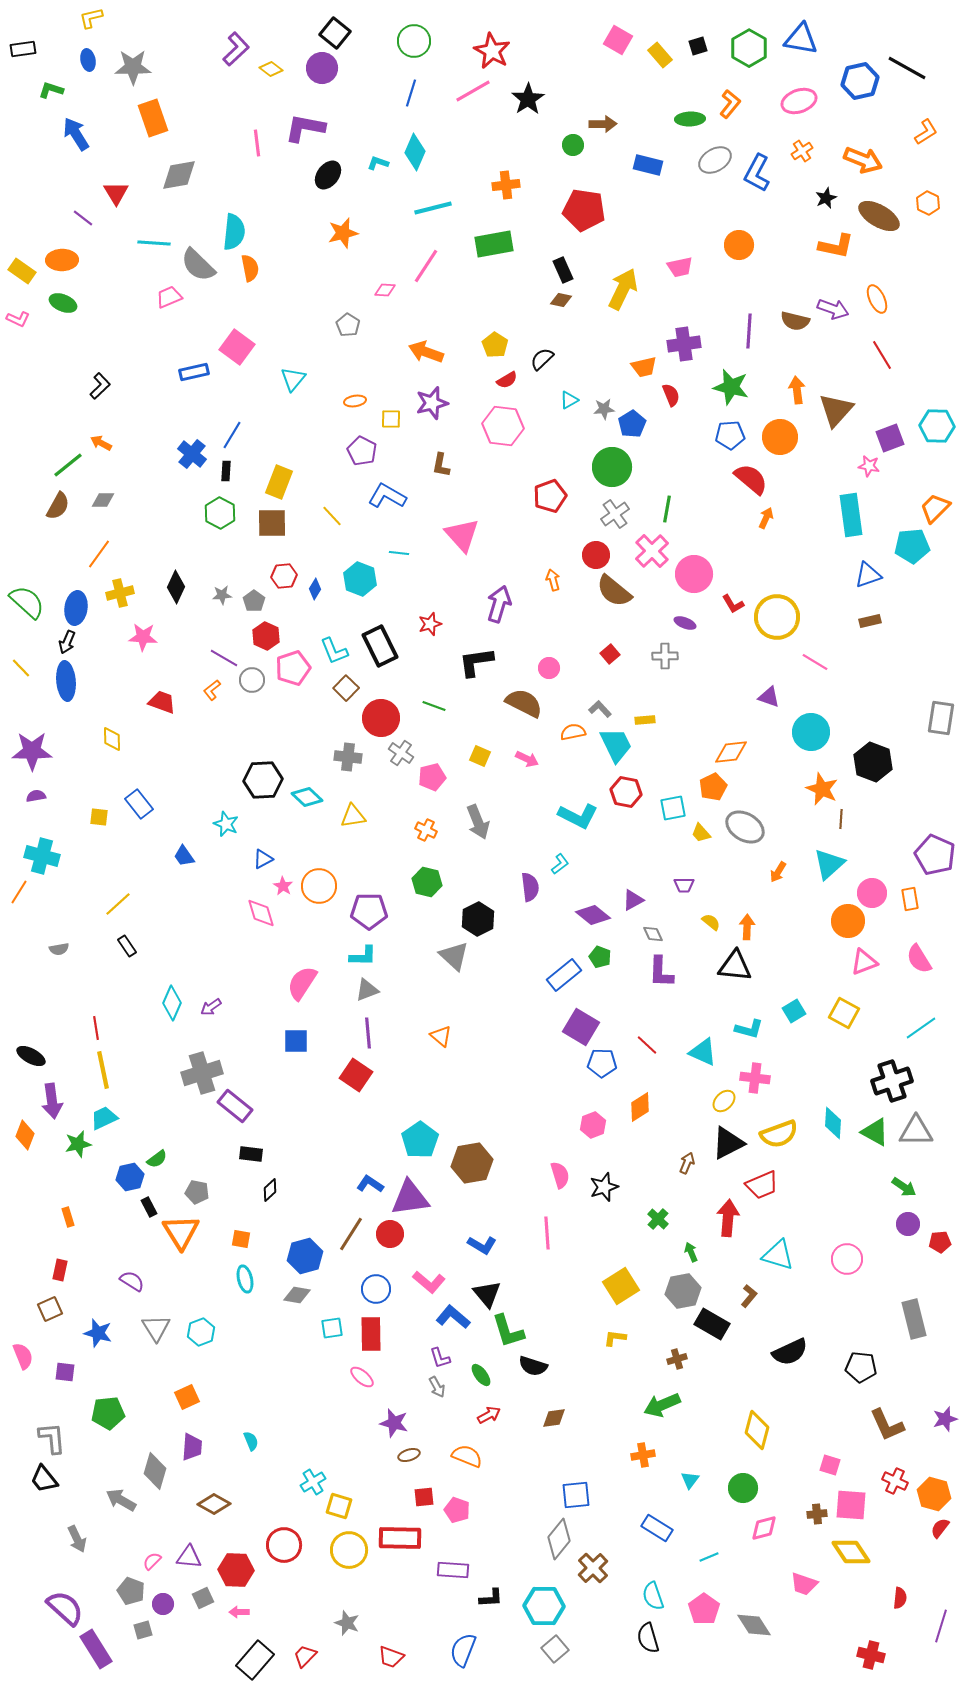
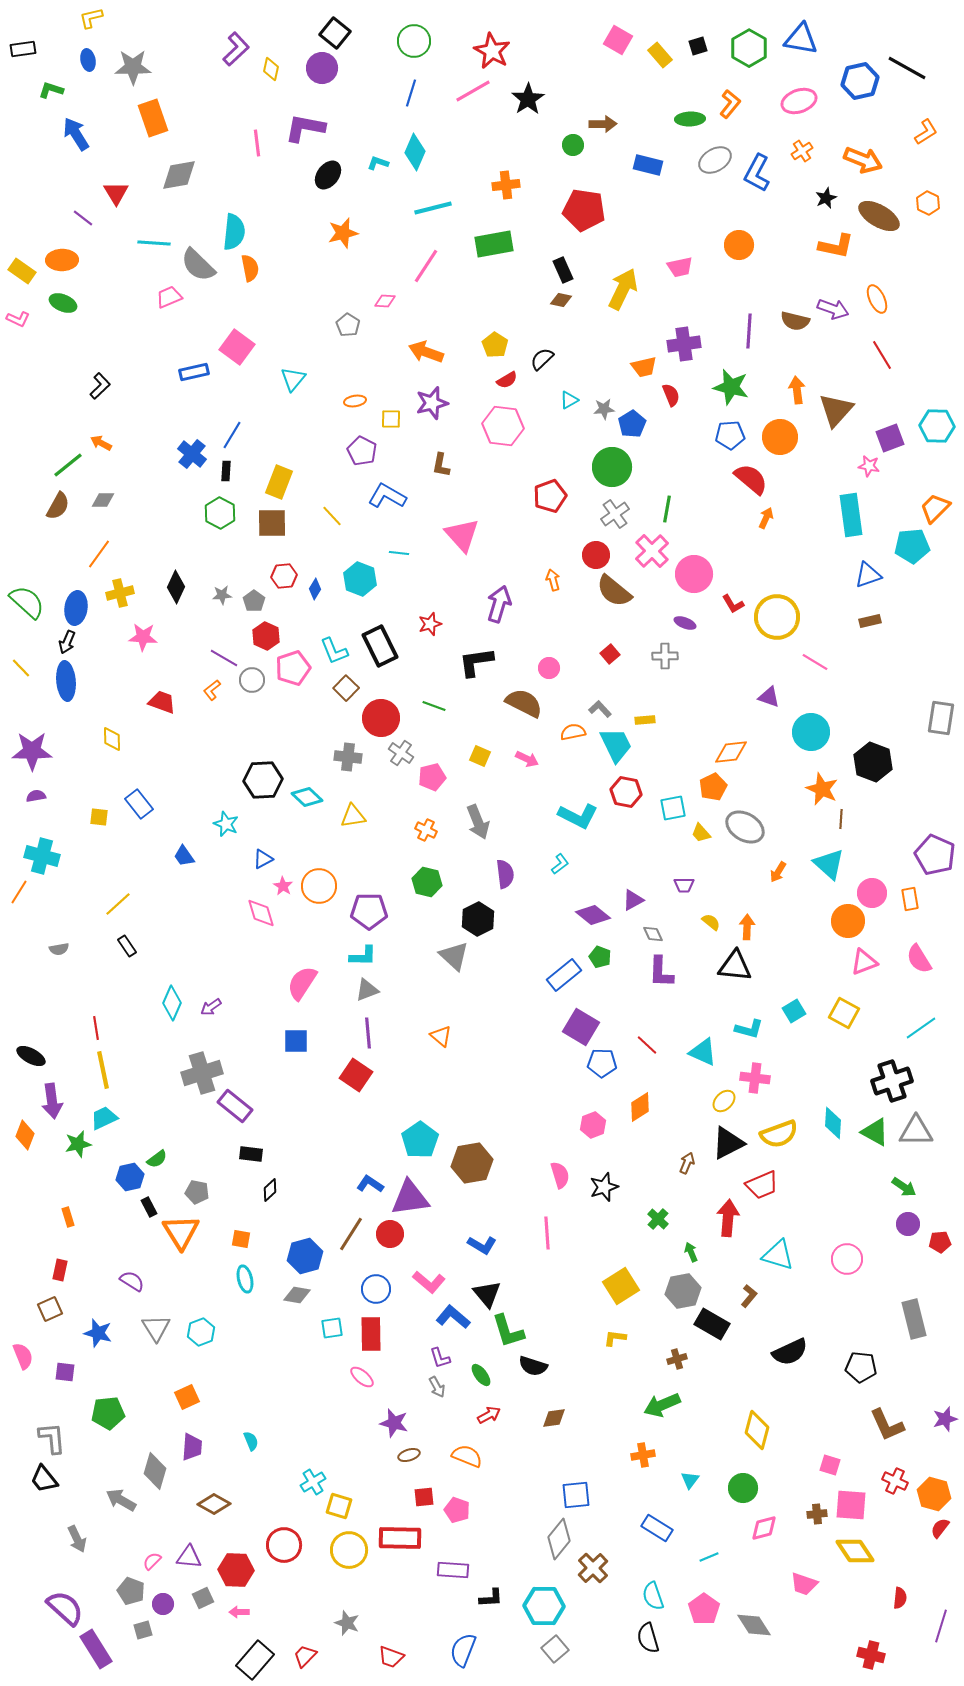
yellow diamond at (271, 69): rotated 65 degrees clockwise
pink diamond at (385, 290): moved 11 px down
cyan triangle at (829, 864): rotated 36 degrees counterclockwise
purple semicircle at (530, 887): moved 25 px left, 13 px up
yellow diamond at (851, 1552): moved 4 px right, 1 px up
